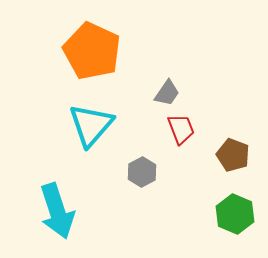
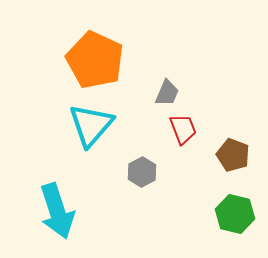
orange pentagon: moved 3 px right, 9 px down
gray trapezoid: rotated 12 degrees counterclockwise
red trapezoid: moved 2 px right
green hexagon: rotated 9 degrees counterclockwise
